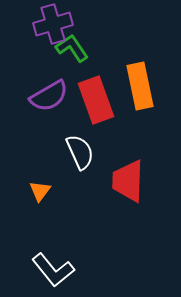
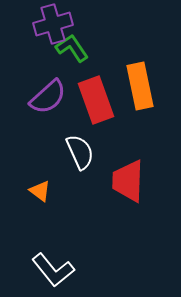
purple semicircle: moved 1 px left, 1 px down; rotated 12 degrees counterclockwise
orange triangle: rotated 30 degrees counterclockwise
